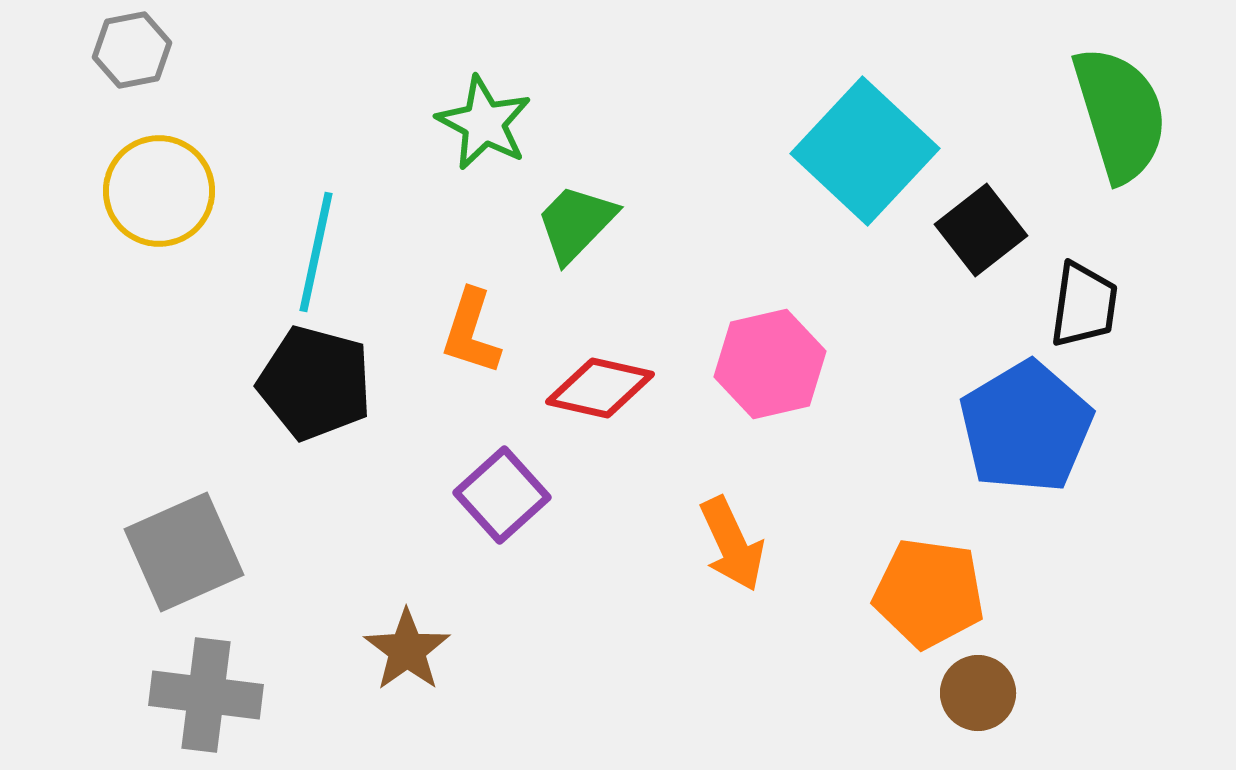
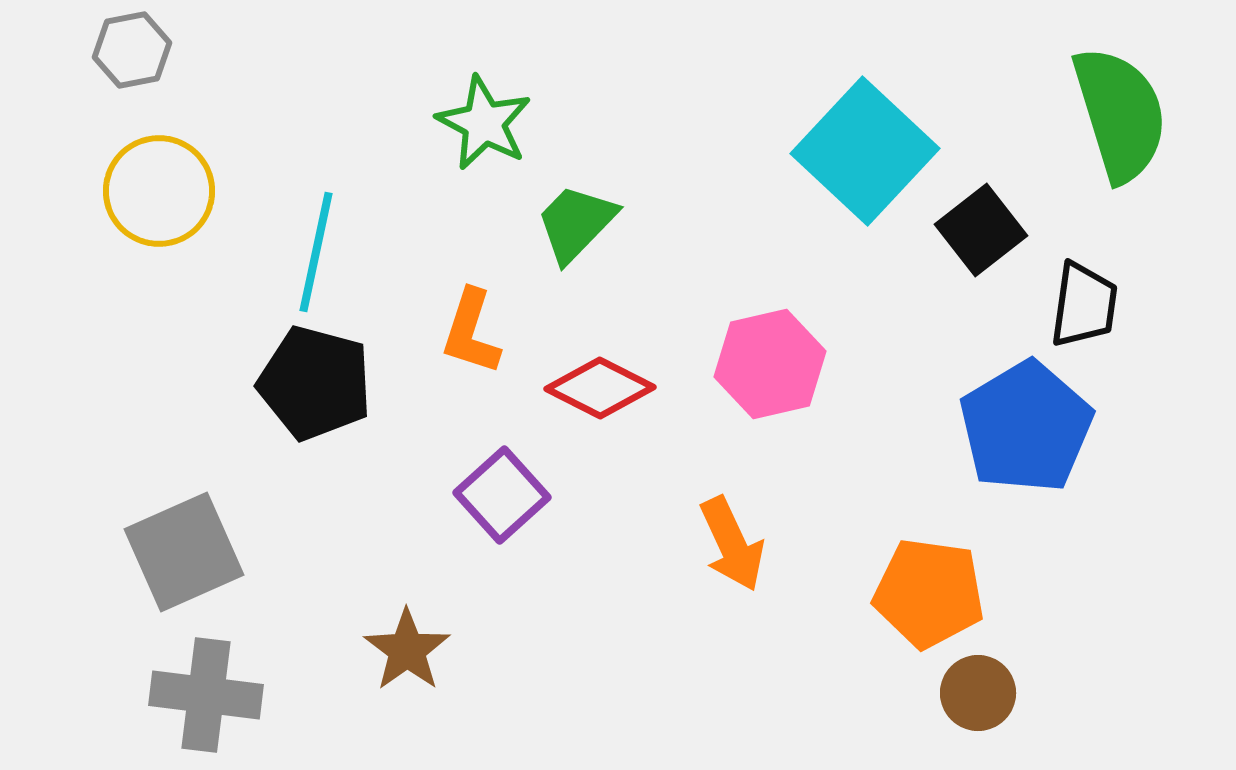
red diamond: rotated 14 degrees clockwise
